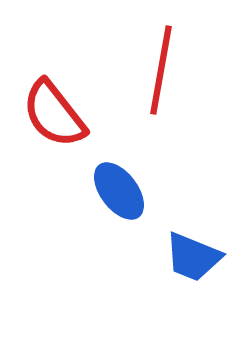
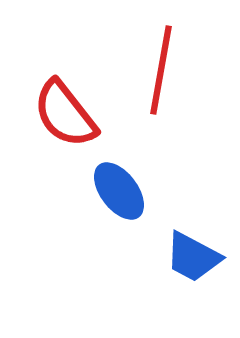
red semicircle: moved 11 px right
blue trapezoid: rotated 6 degrees clockwise
